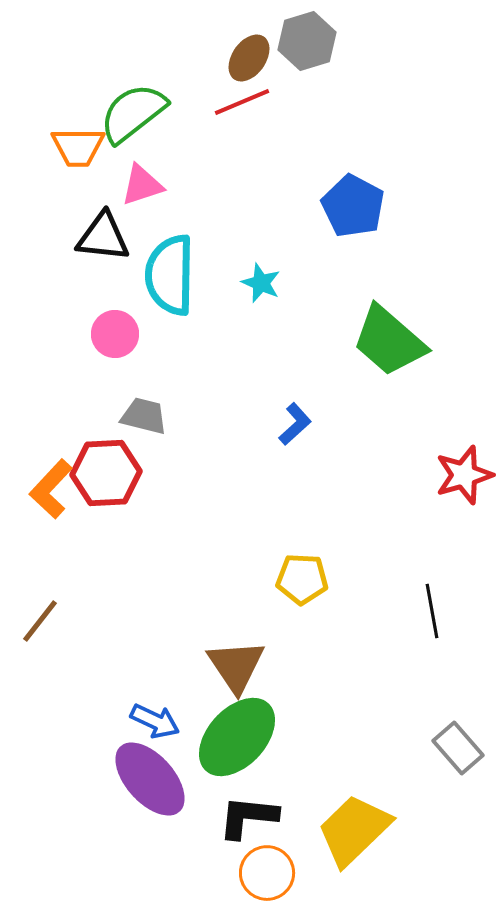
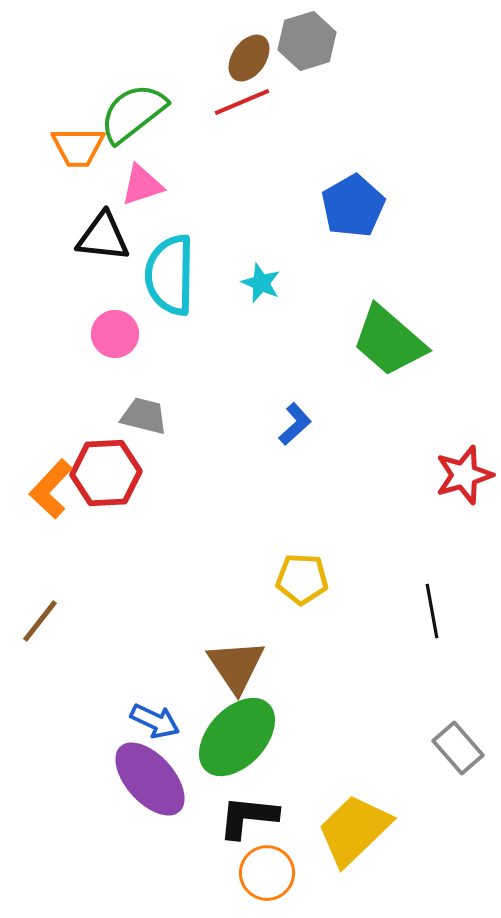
blue pentagon: rotated 14 degrees clockwise
